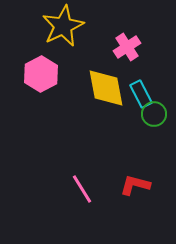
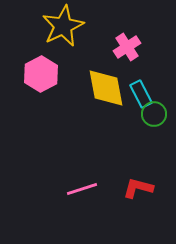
red L-shape: moved 3 px right, 3 px down
pink line: rotated 76 degrees counterclockwise
